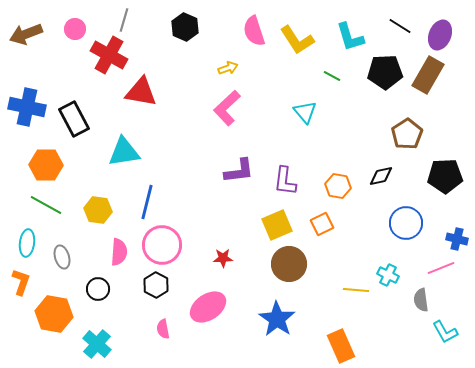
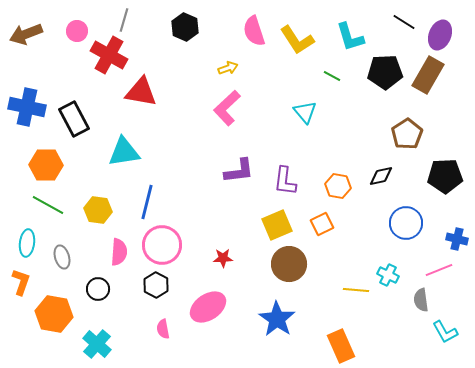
black line at (400, 26): moved 4 px right, 4 px up
pink circle at (75, 29): moved 2 px right, 2 px down
green line at (46, 205): moved 2 px right
pink line at (441, 268): moved 2 px left, 2 px down
